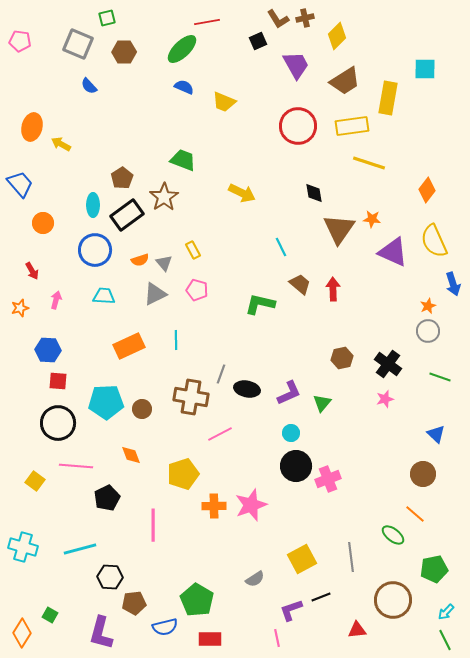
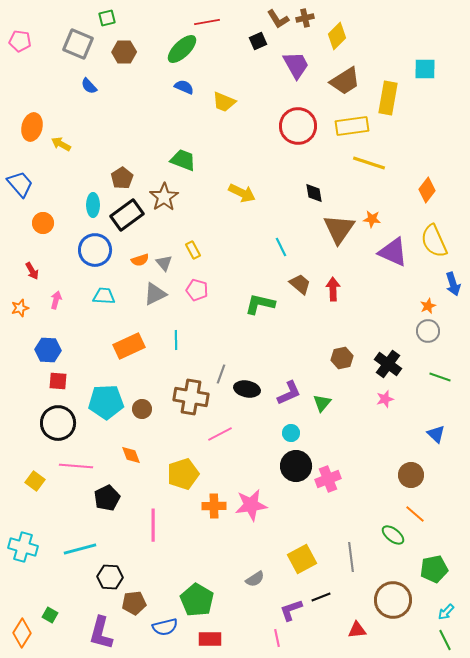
brown circle at (423, 474): moved 12 px left, 1 px down
pink star at (251, 505): rotated 12 degrees clockwise
